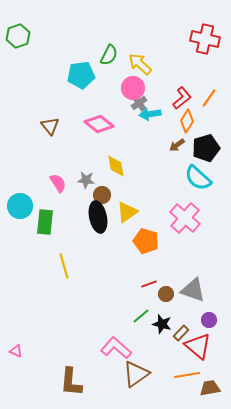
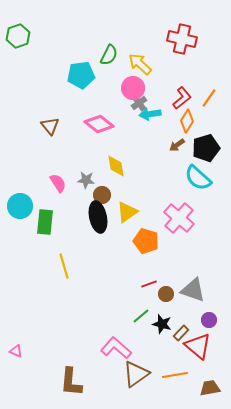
red cross at (205, 39): moved 23 px left
pink cross at (185, 218): moved 6 px left
orange line at (187, 375): moved 12 px left
